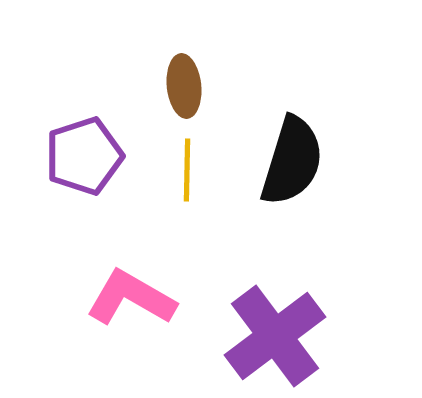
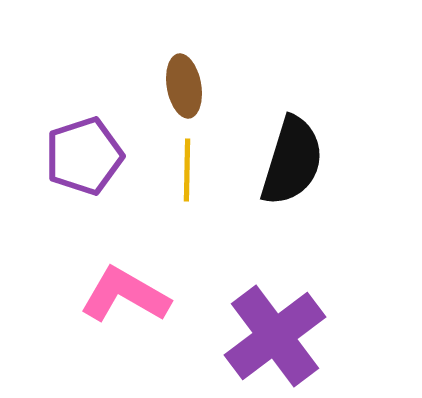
brown ellipse: rotated 4 degrees counterclockwise
pink L-shape: moved 6 px left, 3 px up
